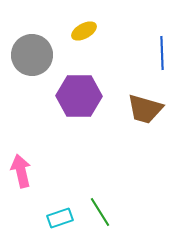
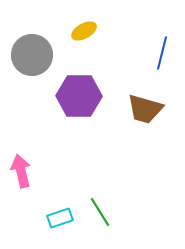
blue line: rotated 16 degrees clockwise
